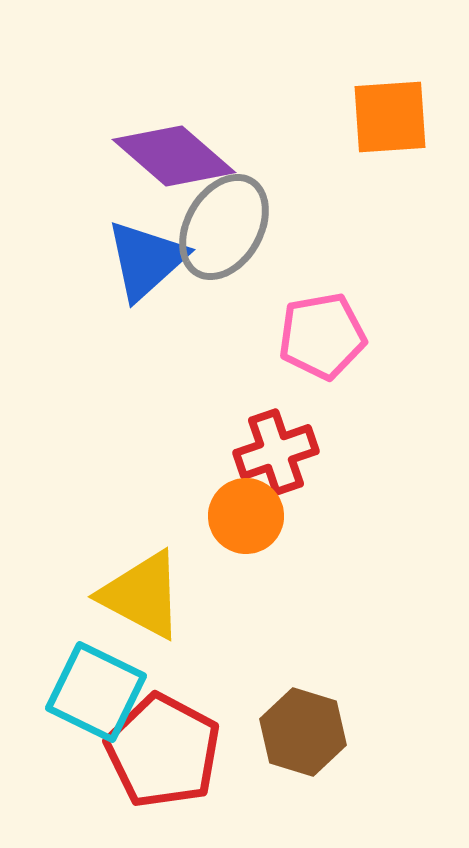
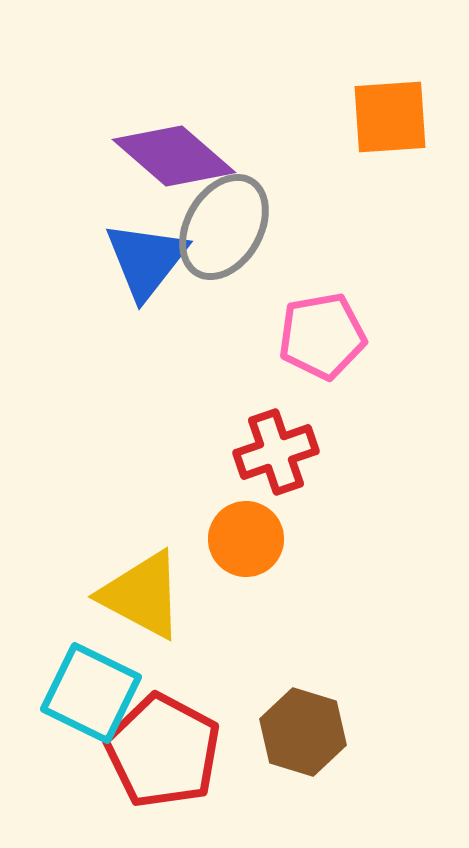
blue triangle: rotated 10 degrees counterclockwise
orange circle: moved 23 px down
cyan square: moved 5 px left, 1 px down
